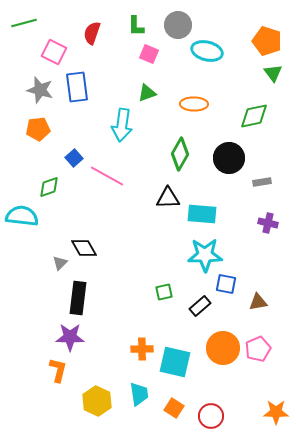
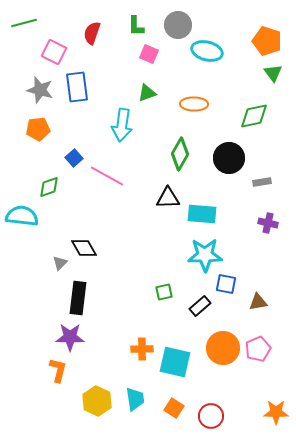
cyan trapezoid at (139, 394): moved 4 px left, 5 px down
